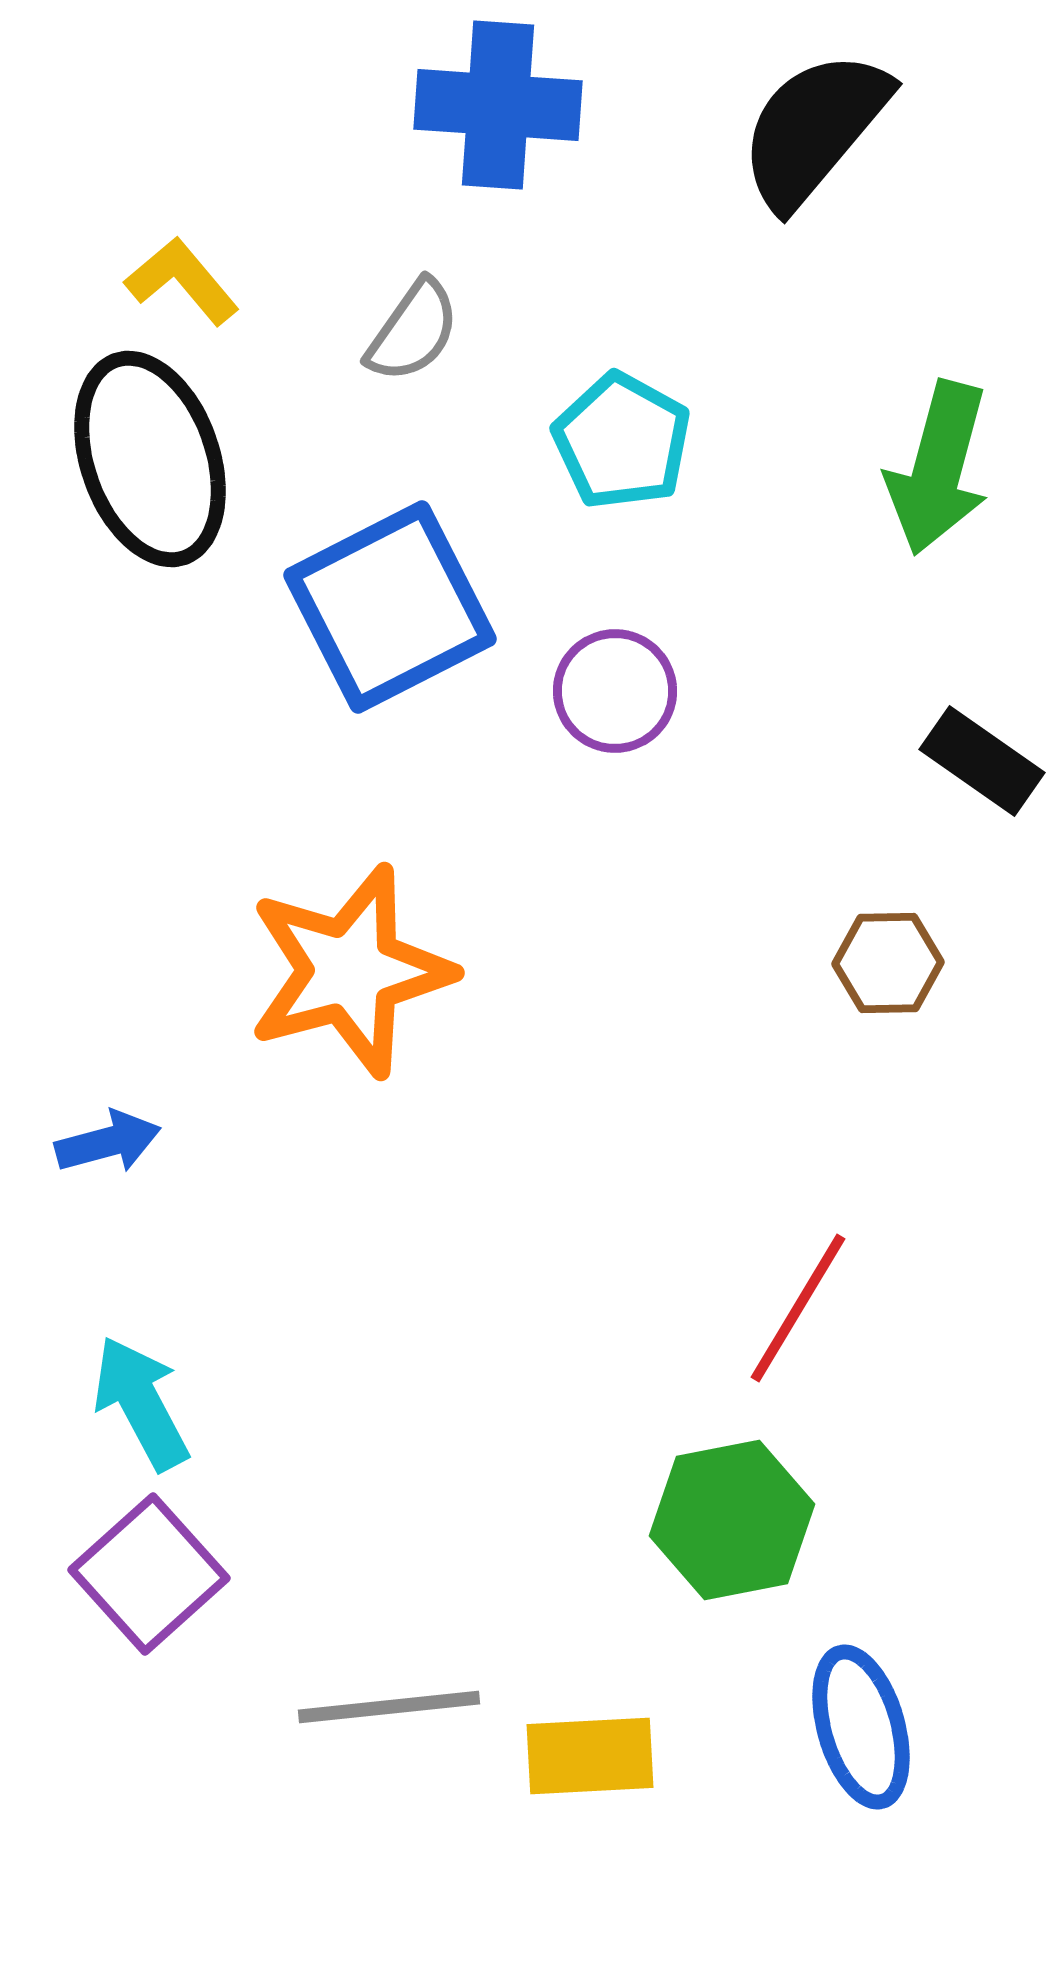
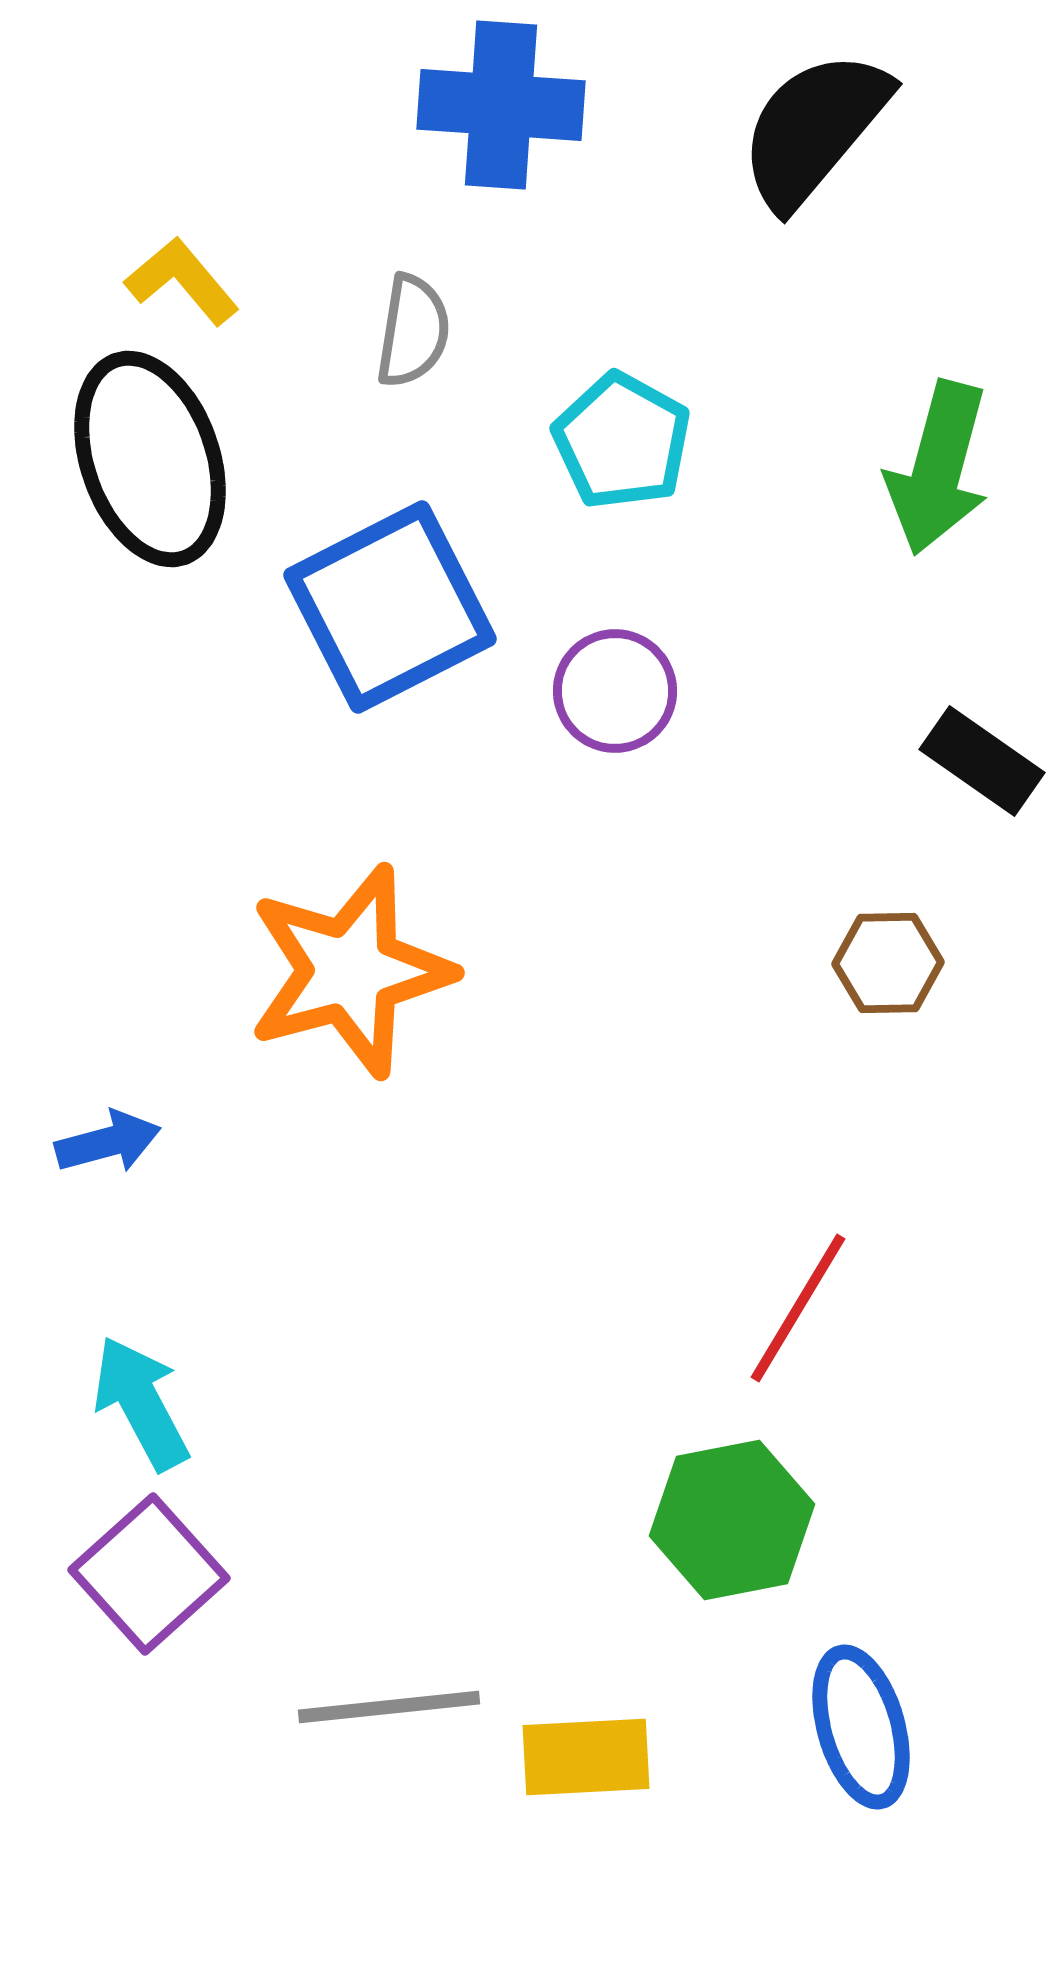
blue cross: moved 3 px right
gray semicircle: rotated 26 degrees counterclockwise
yellow rectangle: moved 4 px left, 1 px down
